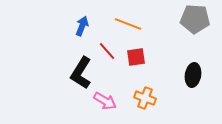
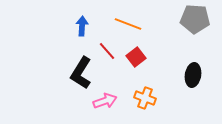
blue arrow: rotated 18 degrees counterclockwise
red square: rotated 30 degrees counterclockwise
pink arrow: rotated 50 degrees counterclockwise
